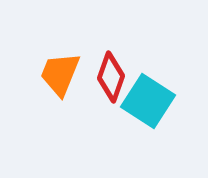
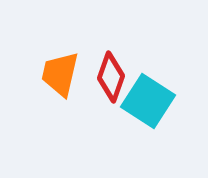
orange trapezoid: rotated 9 degrees counterclockwise
